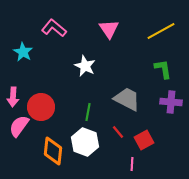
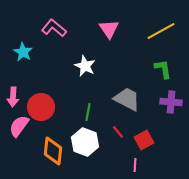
pink line: moved 3 px right, 1 px down
